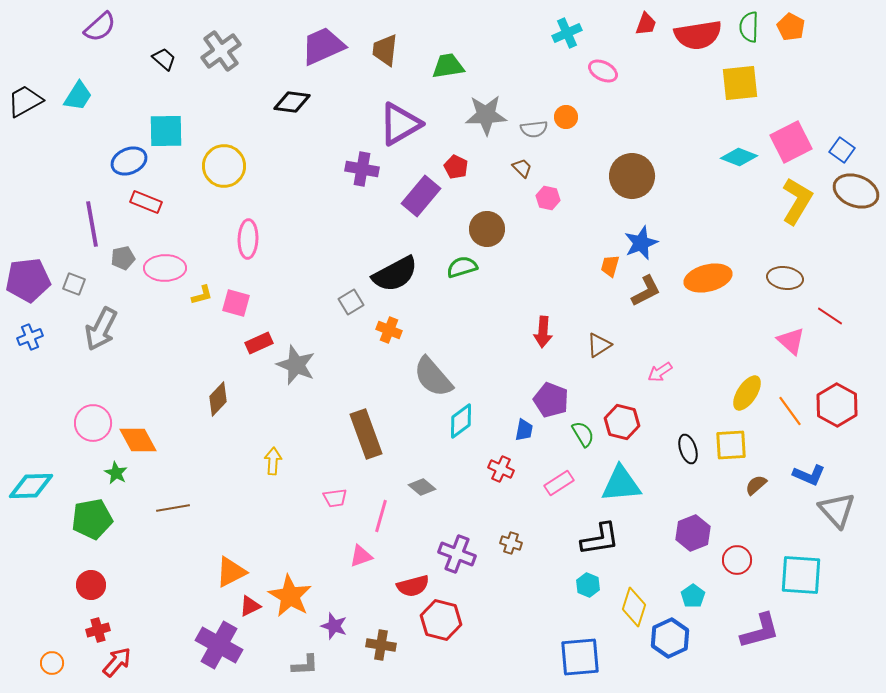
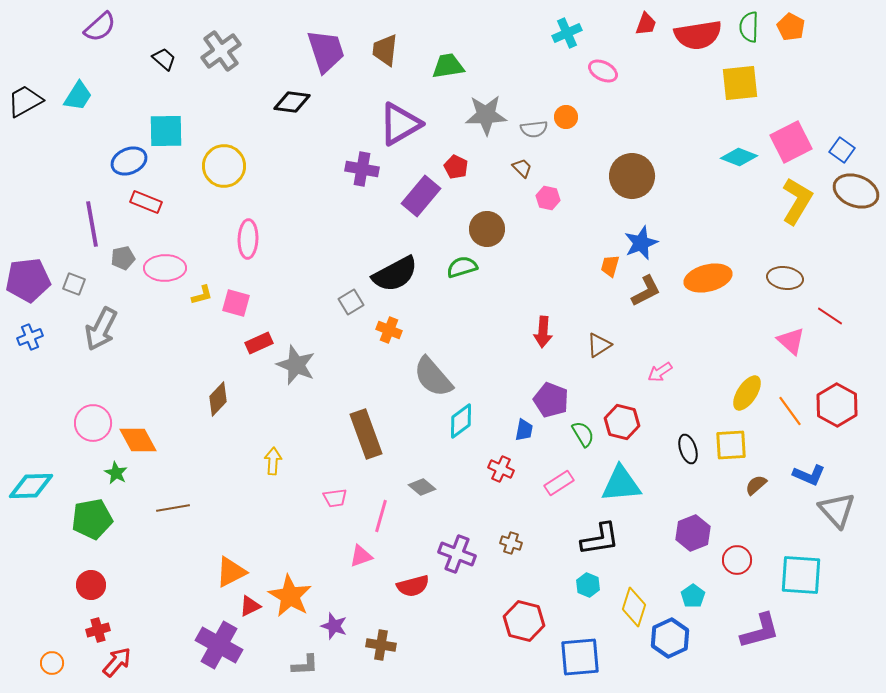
purple trapezoid at (323, 46): moved 3 px right, 5 px down; rotated 96 degrees clockwise
red hexagon at (441, 620): moved 83 px right, 1 px down
